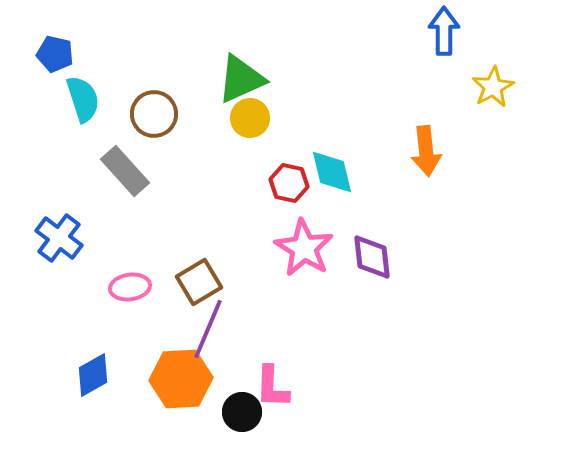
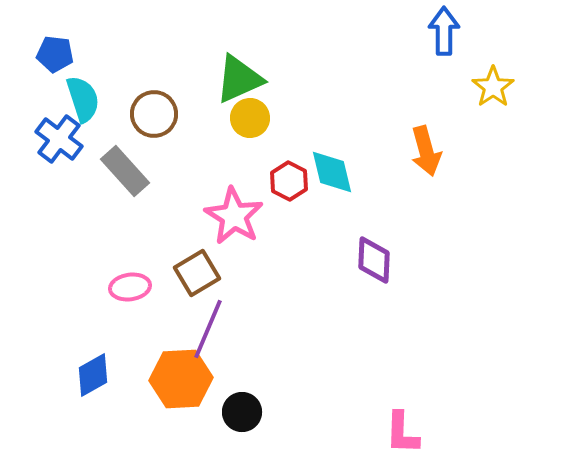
blue pentagon: rotated 6 degrees counterclockwise
green triangle: moved 2 px left
yellow star: rotated 6 degrees counterclockwise
orange arrow: rotated 9 degrees counterclockwise
red hexagon: moved 2 px up; rotated 15 degrees clockwise
blue cross: moved 99 px up
pink star: moved 70 px left, 32 px up
purple diamond: moved 2 px right, 3 px down; rotated 9 degrees clockwise
brown square: moved 2 px left, 9 px up
pink L-shape: moved 130 px right, 46 px down
